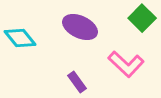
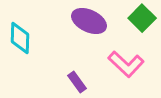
purple ellipse: moved 9 px right, 6 px up
cyan diamond: rotated 40 degrees clockwise
